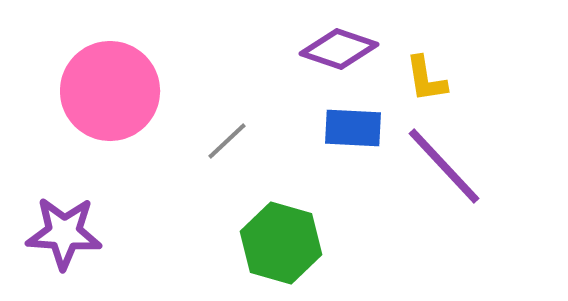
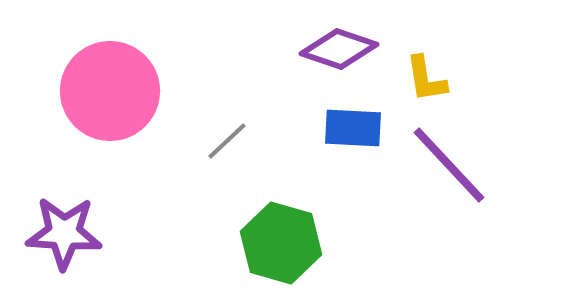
purple line: moved 5 px right, 1 px up
